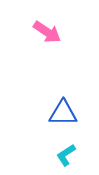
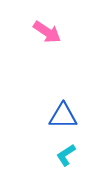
blue triangle: moved 3 px down
